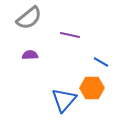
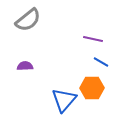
gray semicircle: moved 1 px left, 2 px down
purple line: moved 23 px right, 4 px down
purple semicircle: moved 5 px left, 11 px down
